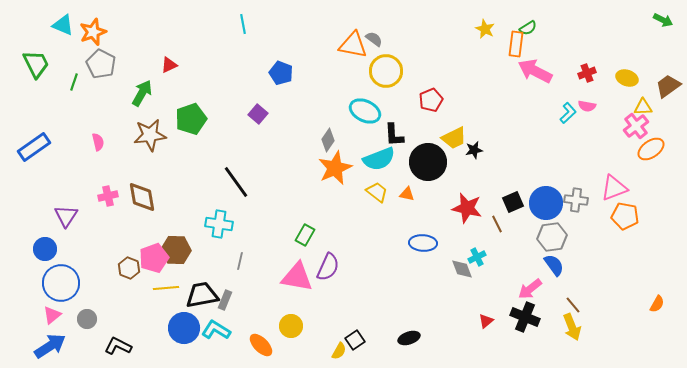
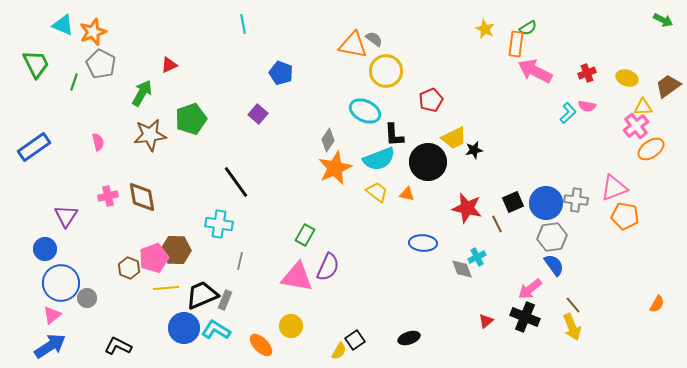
black trapezoid at (202, 295): rotated 12 degrees counterclockwise
gray circle at (87, 319): moved 21 px up
